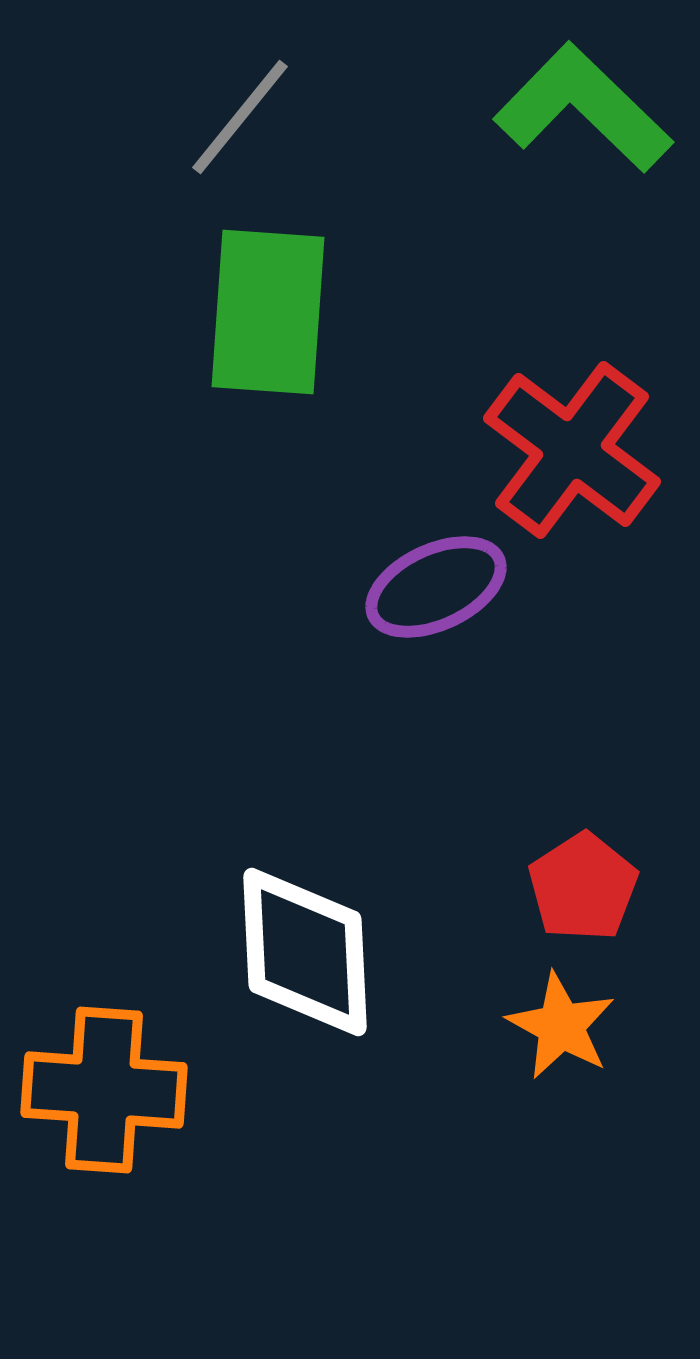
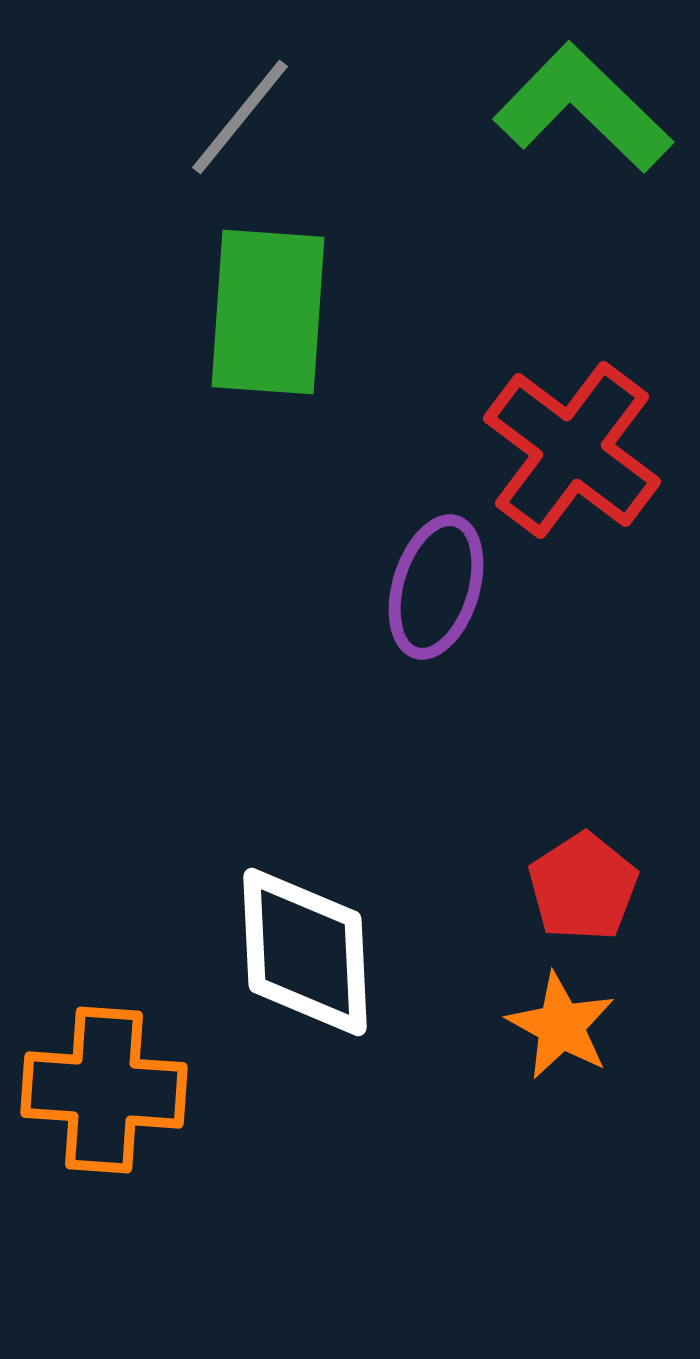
purple ellipse: rotated 48 degrees counterclockwise
